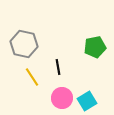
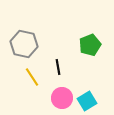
green pentagon: moved 5 px left, 2 px up; rotated 10 degrees counterclockwise
